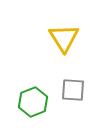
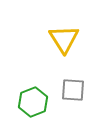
yellow triangle: moved 1 px down
